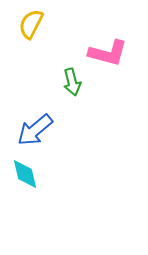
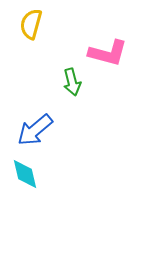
yellow semicircle: rotated 12 degrees counterclockwise
